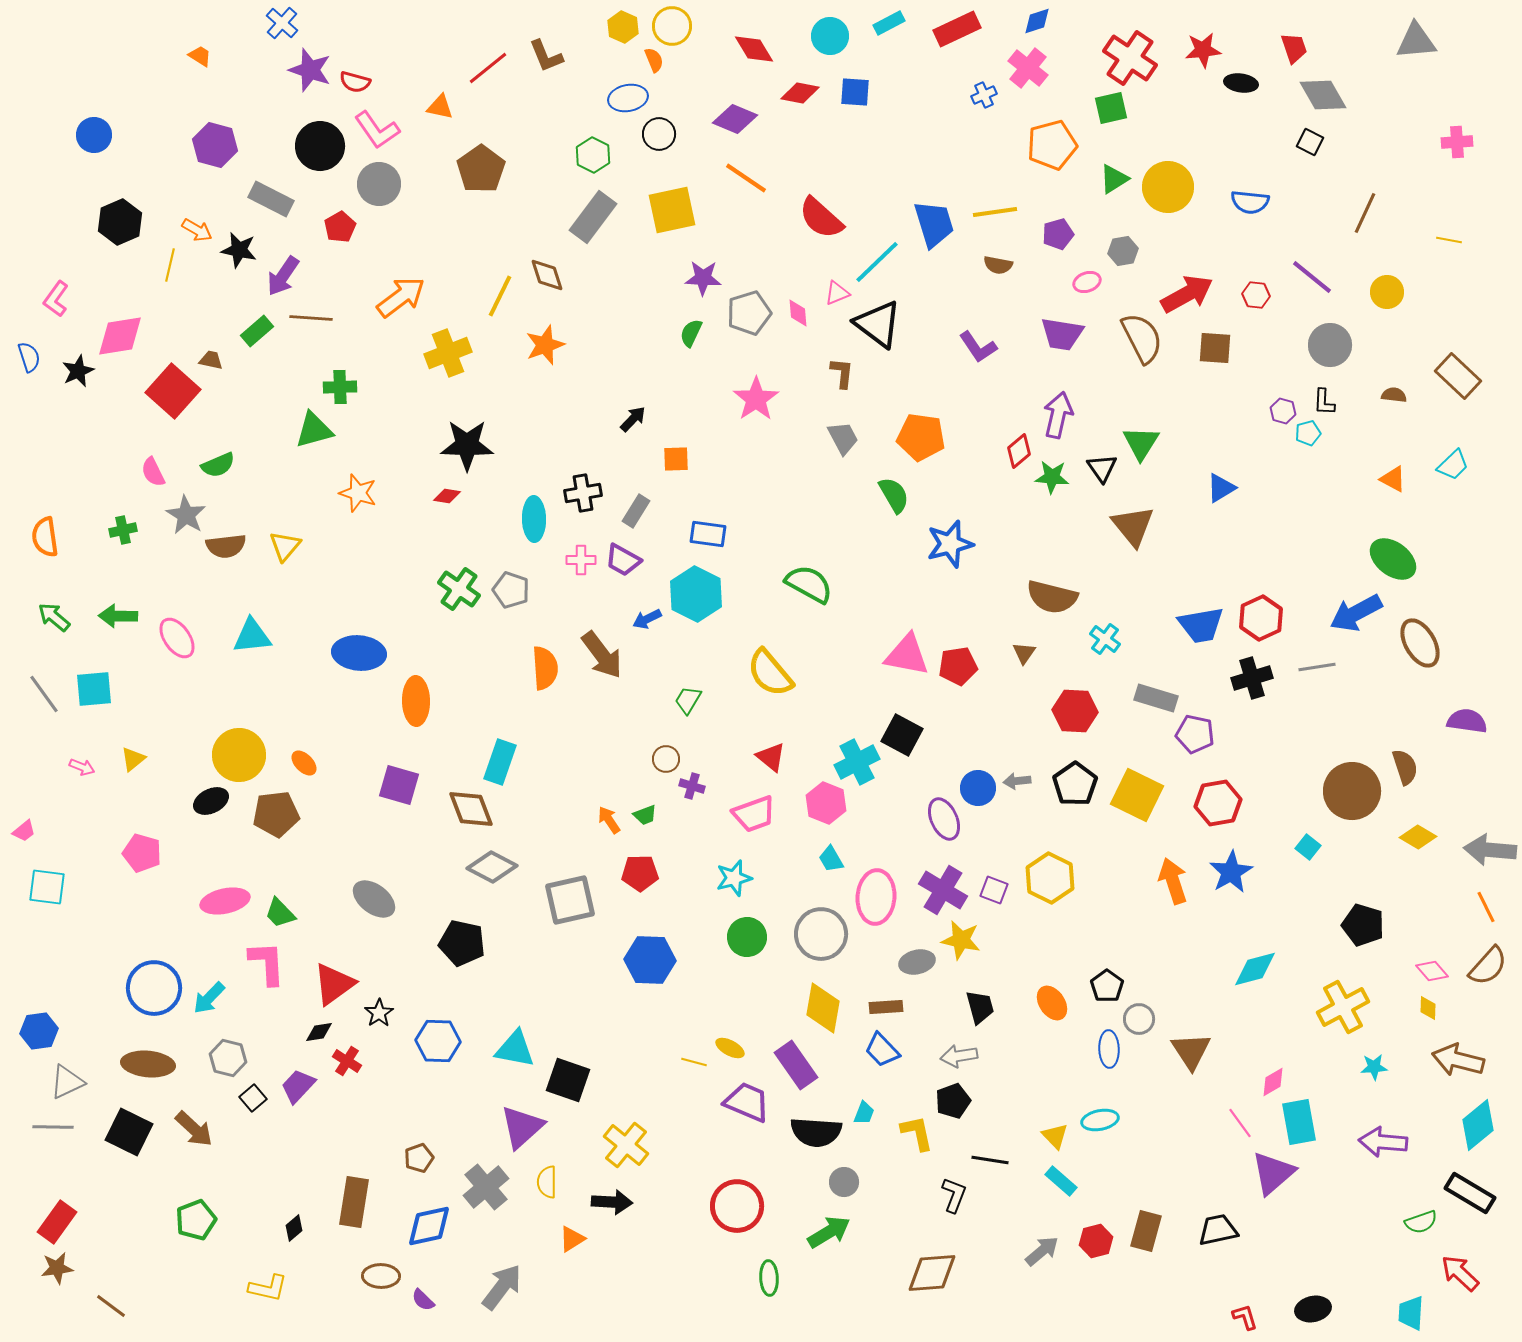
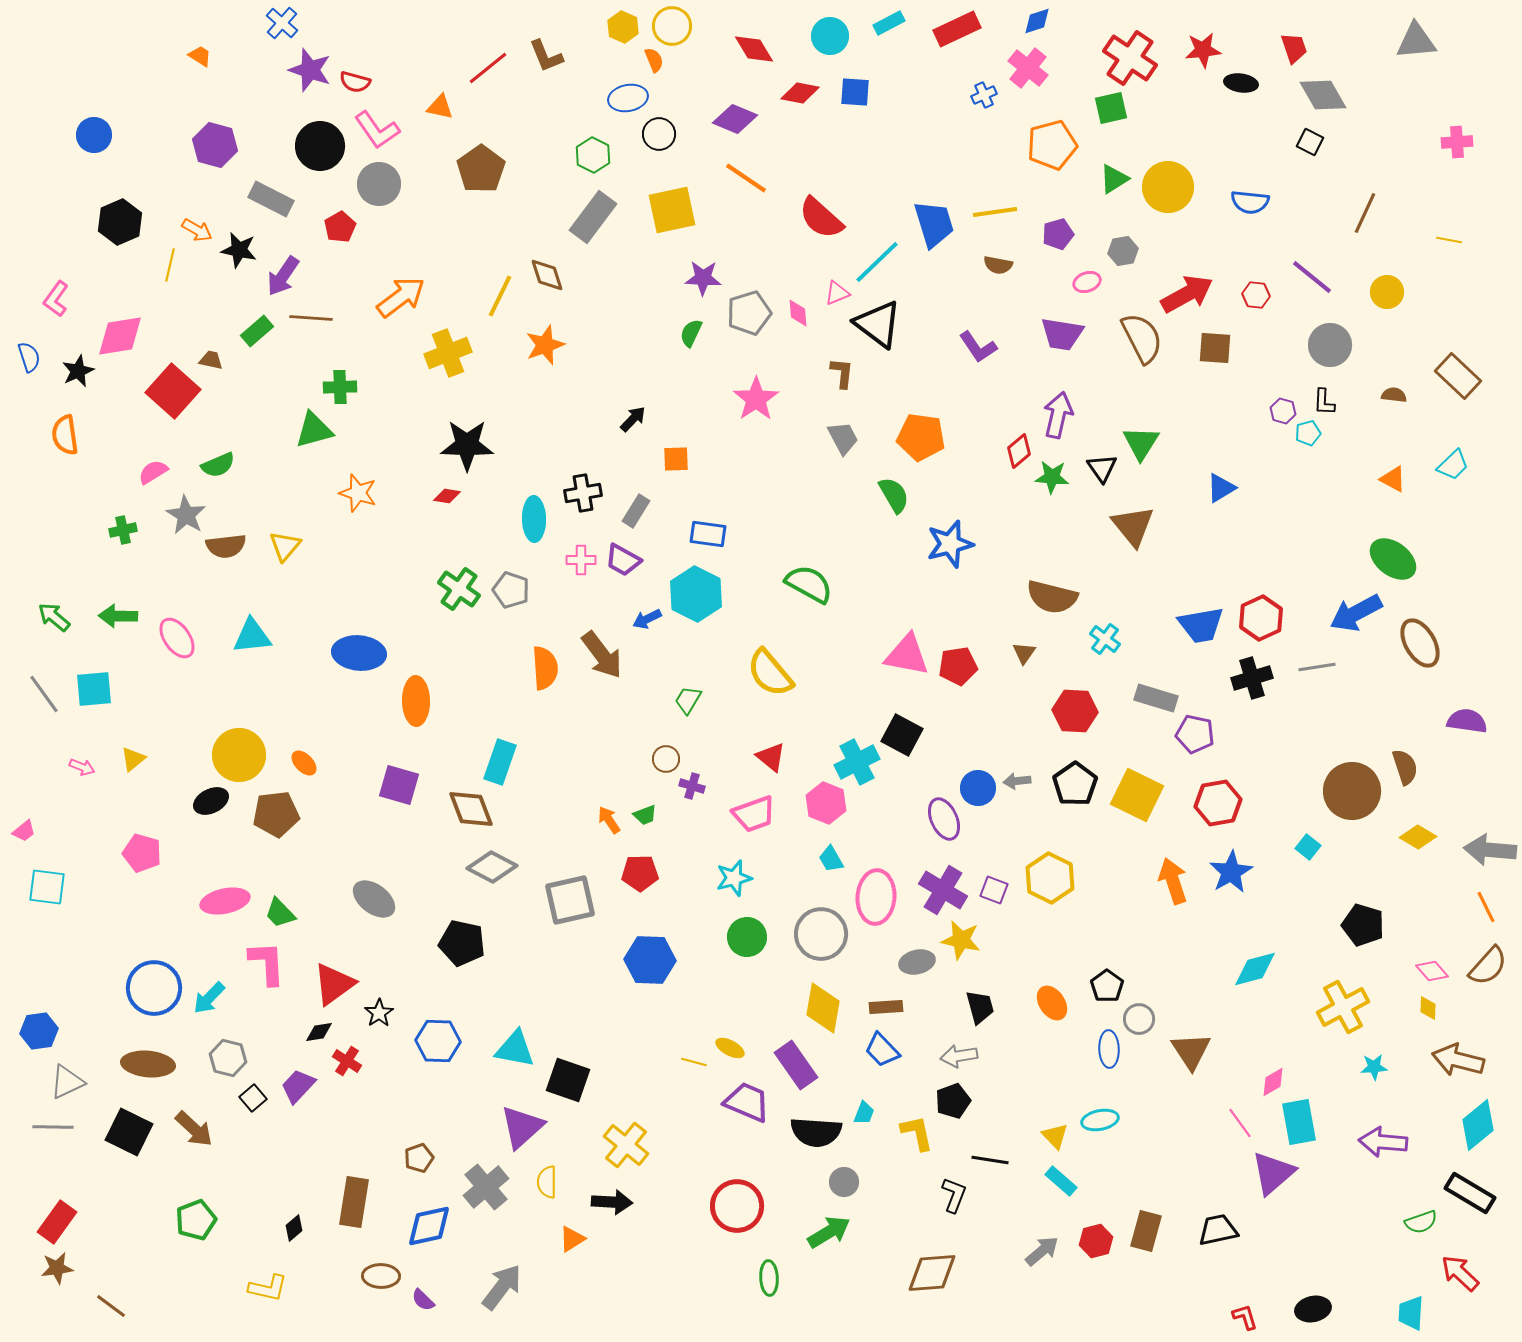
pink semicircle at (153, 472): rotated 84 degrees clockwise
orange semicircle at (45, 537): moved 20 px right, 102 px up
